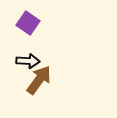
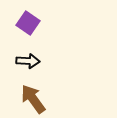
brown arrow: moved 6 px left, 19 px down; rotated 72 degrees counterclockwise
